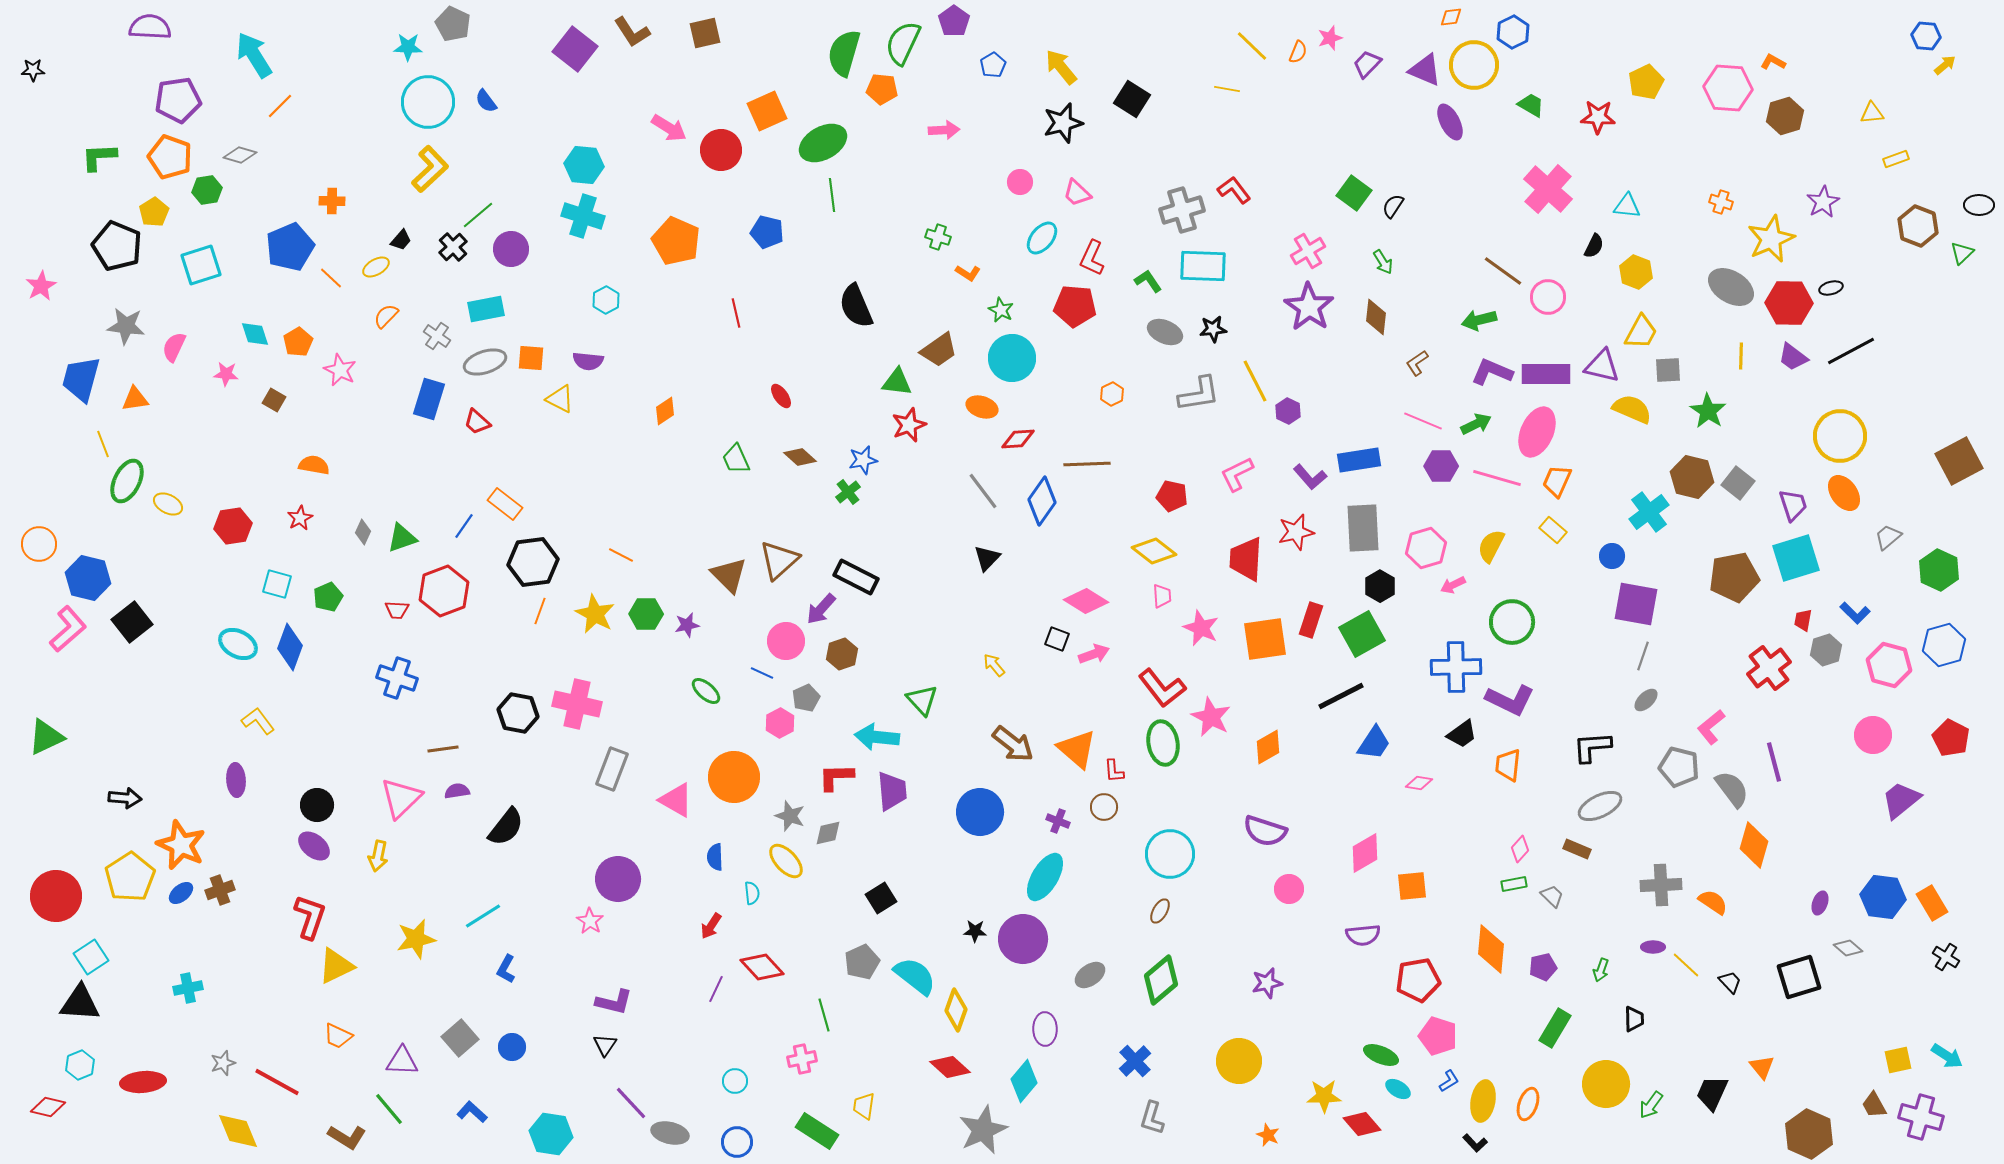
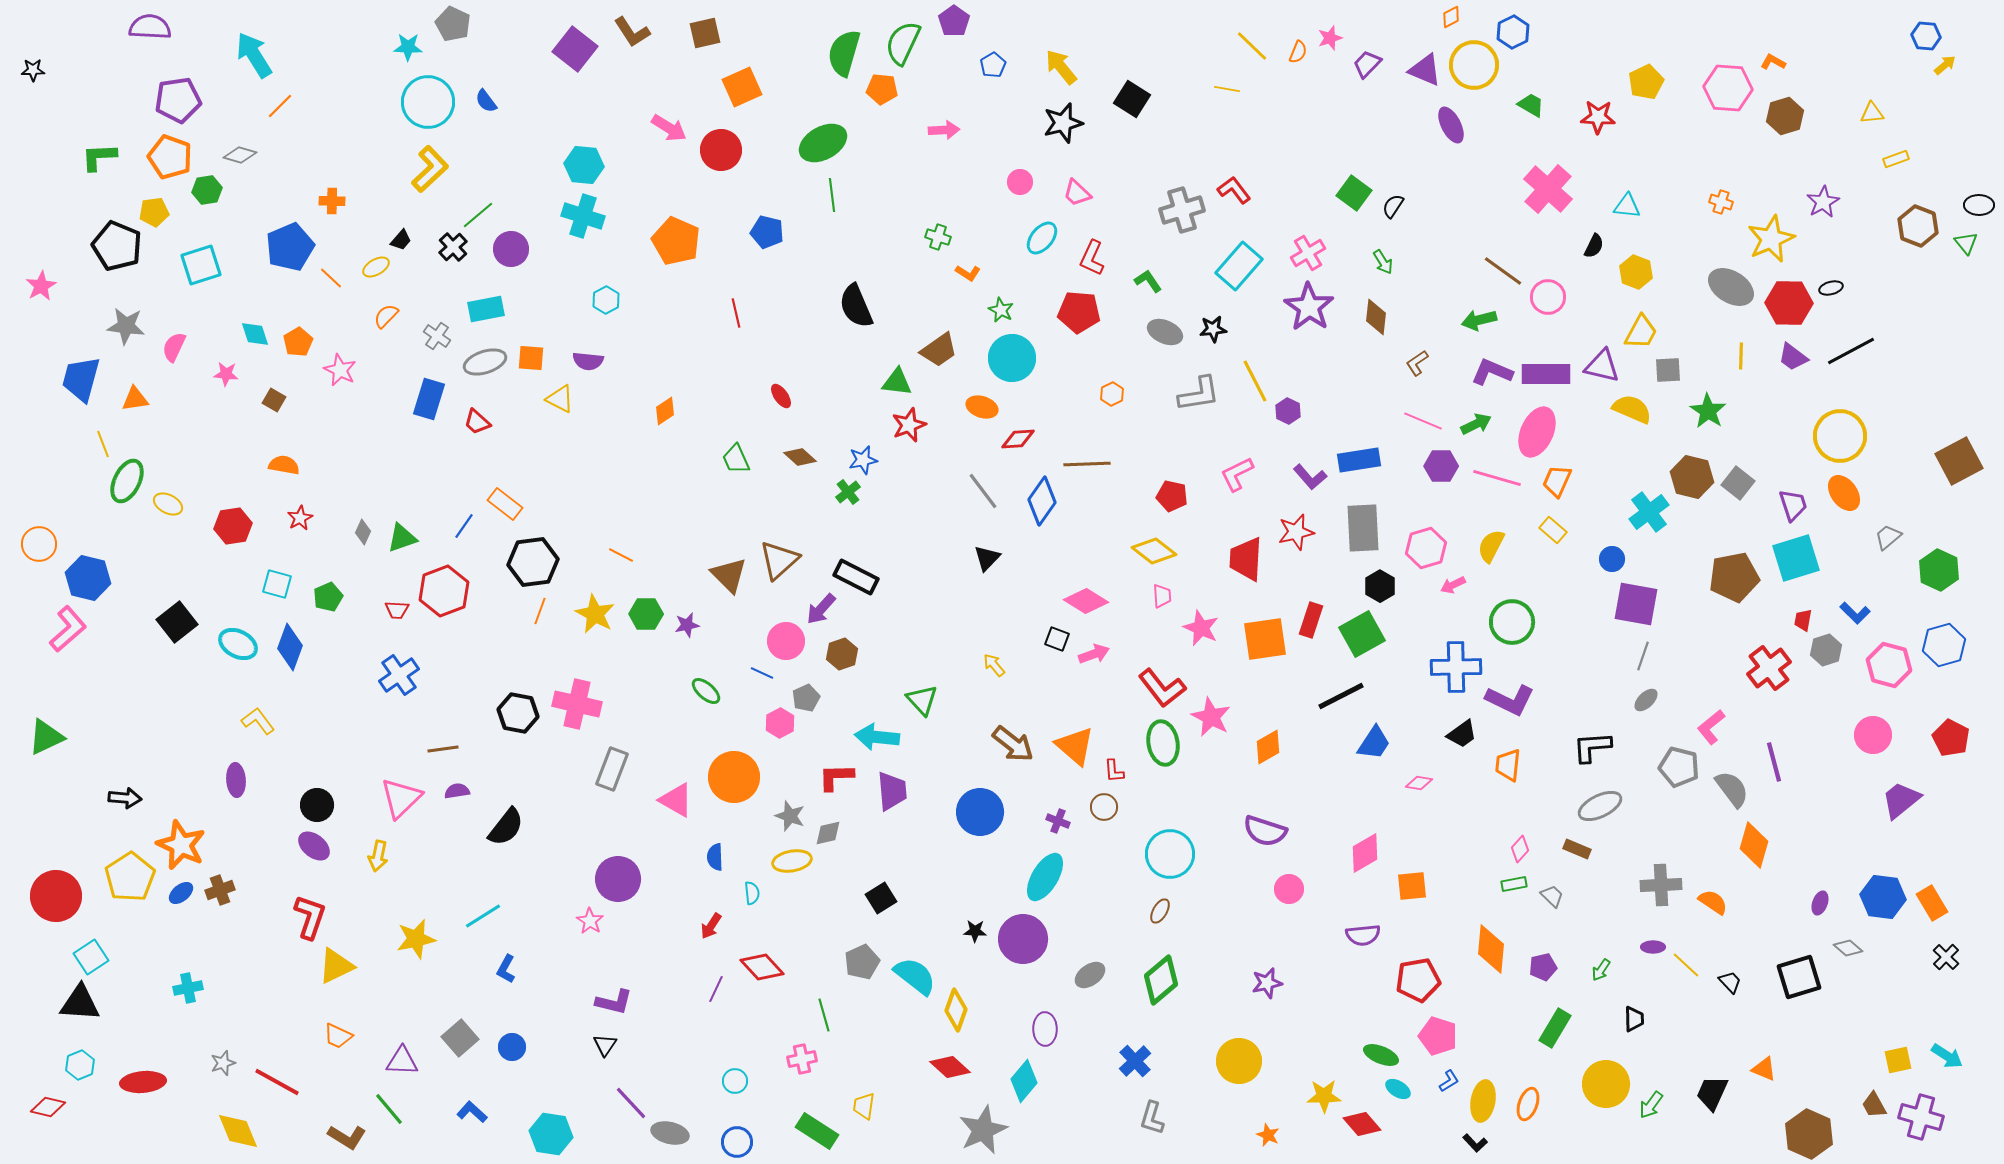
orange diamond at (1451, 17): rotated 20 degrees counterclockwise
orange square at (767, 111): moved 25 px left, 24 px up
purple ellipse at (1450, 122): moved 1 px right, 3 px down
yellow pentagon at (154, 212): rotated 24 degrees clockwise
pink cross at (1308, 251): moved 2 px down
green triangle at (1962, 253): moved 4 px right, 10 px up; rotated 25 degrees counterclockwise
cyan rectangle at (1203, 266): moved 36 px right; rotated 51 degrees counterclockwise
red pentagon at (1075, 306): moved 4 px right, 6 px down
orange semicircle at (314, 465): moved 30 px left
blue circle at (1612, 556): moved 3 px down
black square at (132, 622): moved 45 px right
blue cross at (397, 678): moved 2 px right, 3 px up; rotated 36 degrees clockwise
orange triangle at (1077, 749): moved 2 px left, 3 px up
yellow ellipse at (786, 861): moved 6 px right; rotated 57 degrees counterclockwise
black cross at (1946, 957): rotated 12 degrees clockwise
green arrow at (1601, 970): rotated 15 degrees clockwise
orange triangle at (1762, 1067): moved 2 px right, 2 px down; rotated 28 degrees counterclockwise
